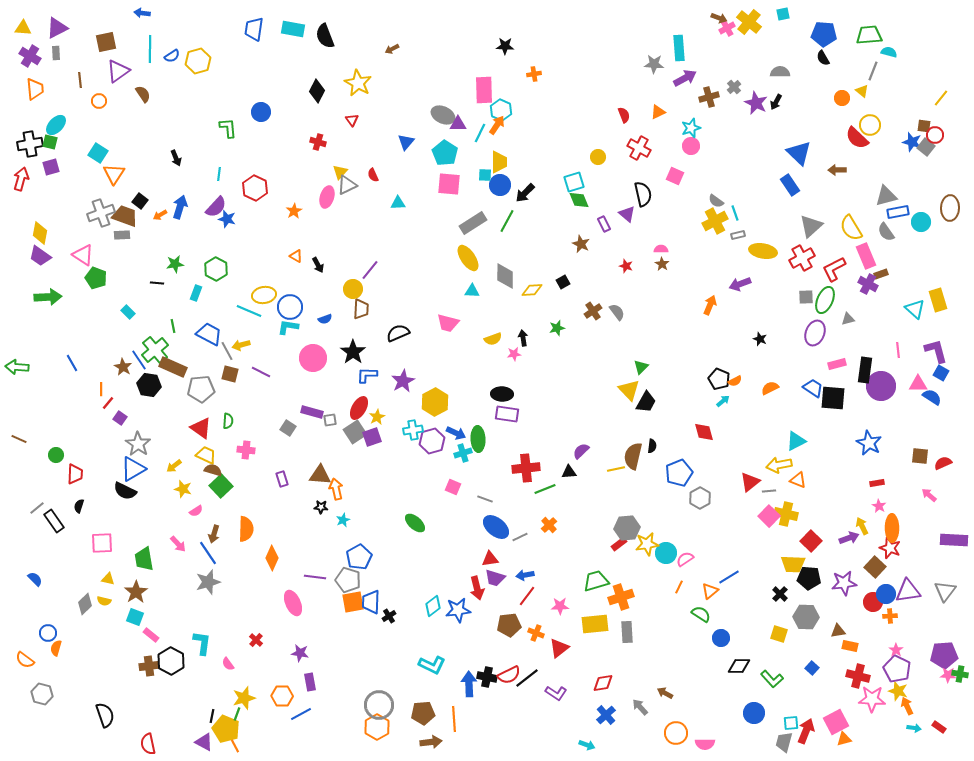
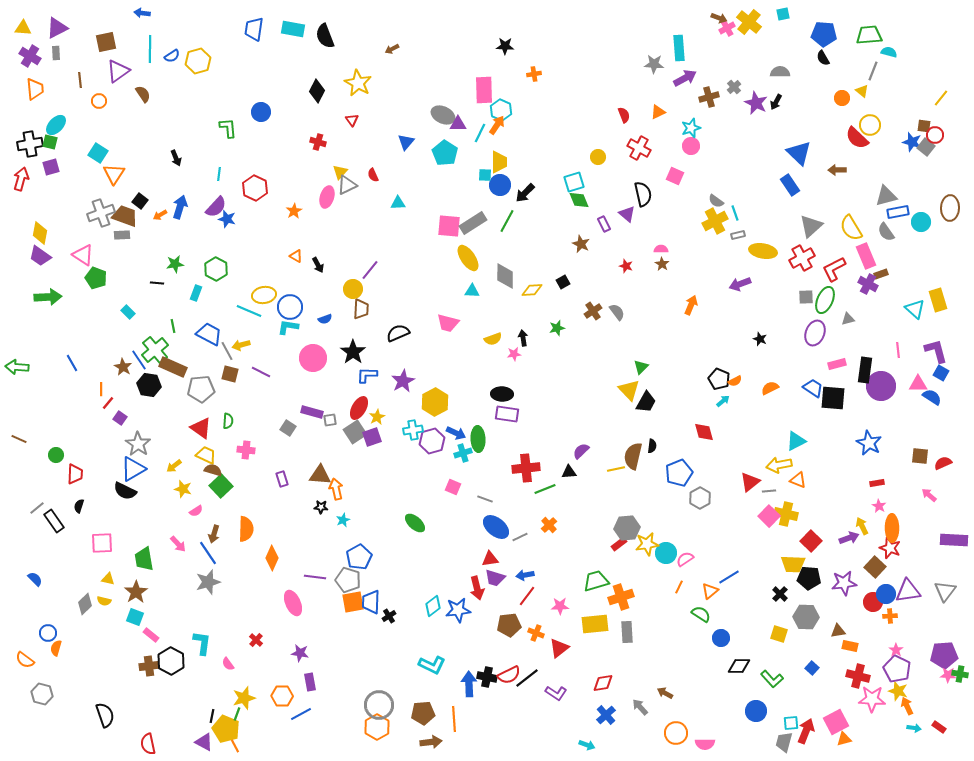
pink square at (449, 184): moved 42 px down
orange arrow at (710, 305): moved 19 px left
blue circle at (754, 713): moved 2 px right, 2 px up
